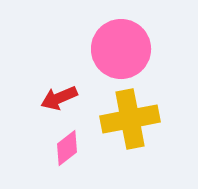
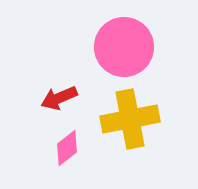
pink circle: moved 3 px right, 2 px up
